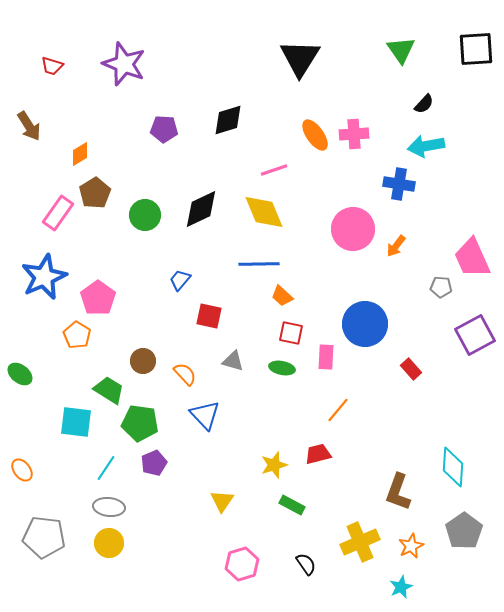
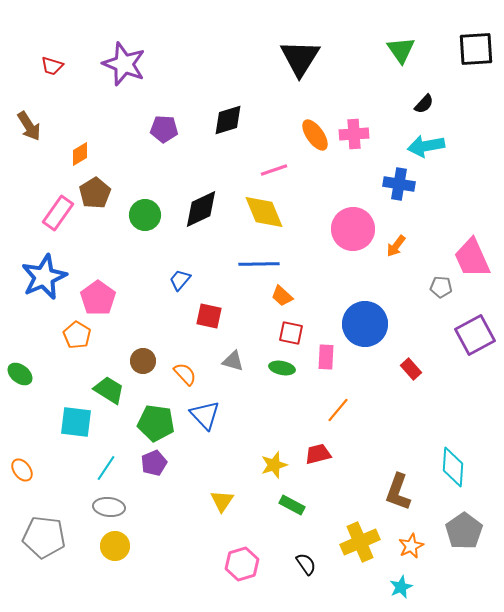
green pentagon at (140, 423): moved 16 px right
yellow circle at (109, 543): moved 6 px right, 3 px down
